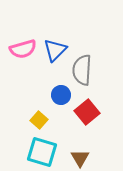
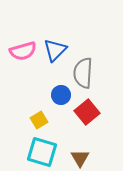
pink semicircle: moved 2 px down
gray semicircle: moved 1 px right, 3 px down
yellow square: rotated 18 degrees clockwise
